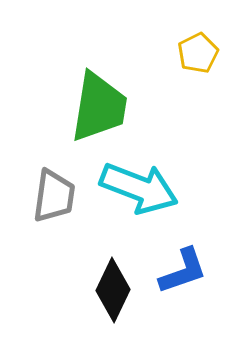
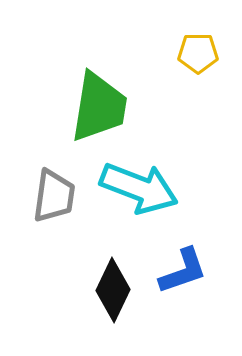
yellow pentagon: rotated 27 degrees clockwise
